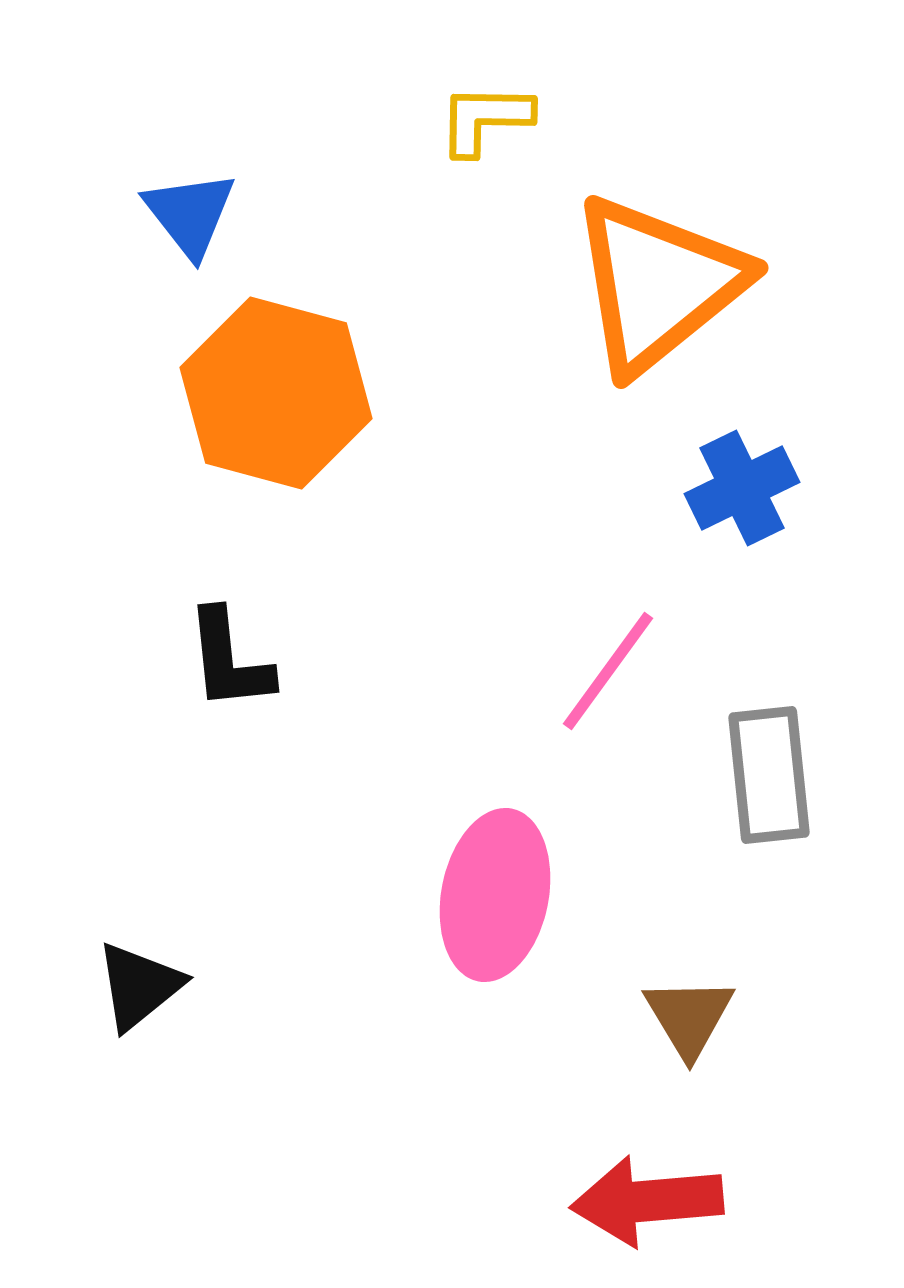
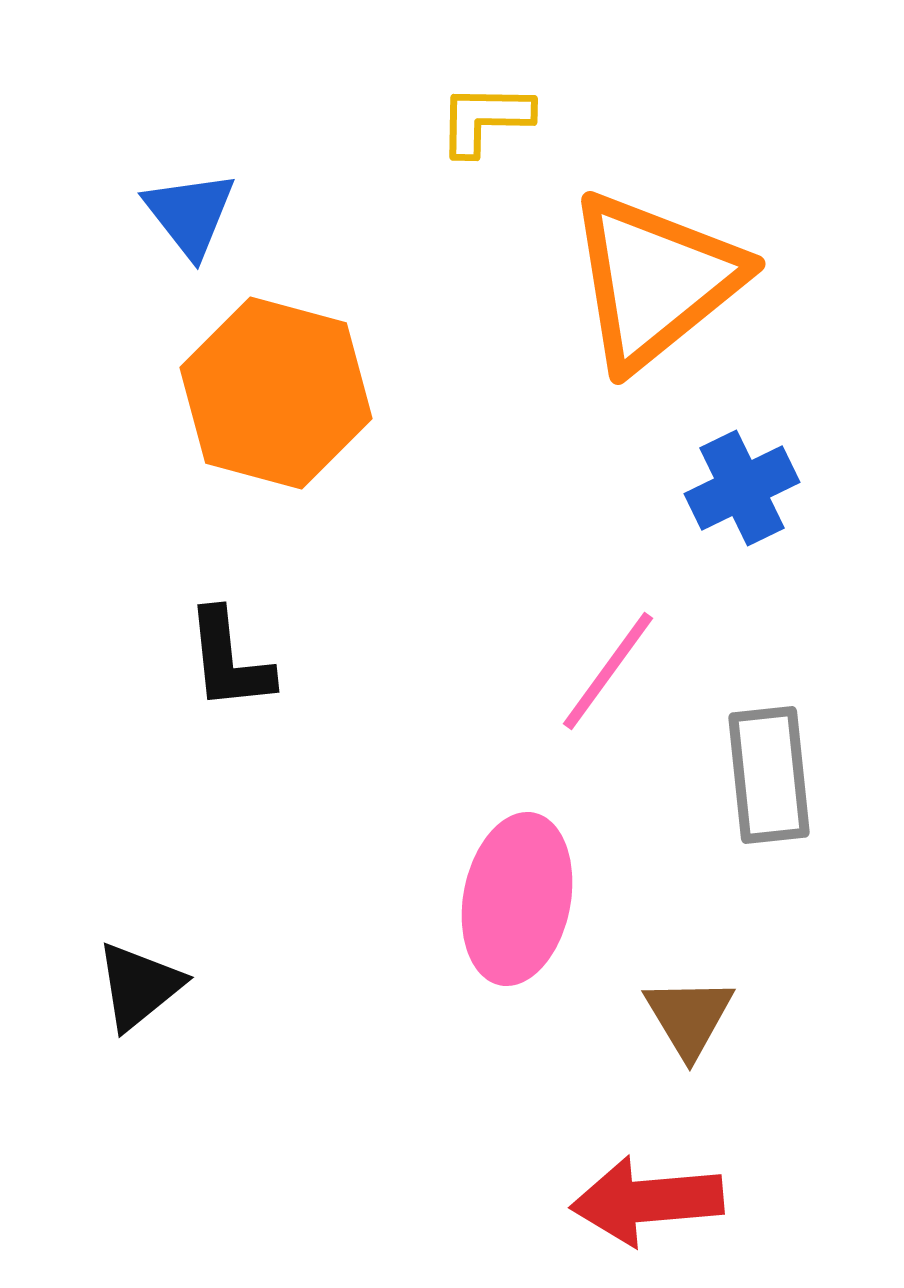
orange triangle: moved 3 px left, 4 px up
pink ellipse: moved 22 px right, 4 px down
